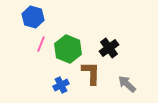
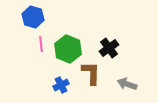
pink line: rotated 28 degrees counterclockwise
gray arrow: rotated 24 degrees counterclockwise
